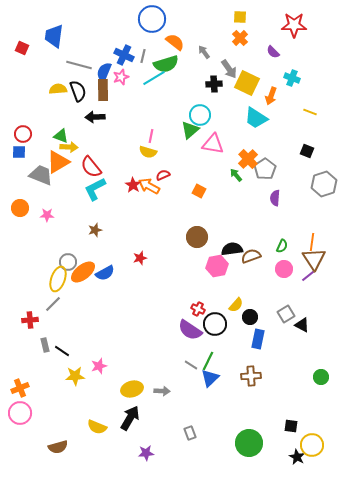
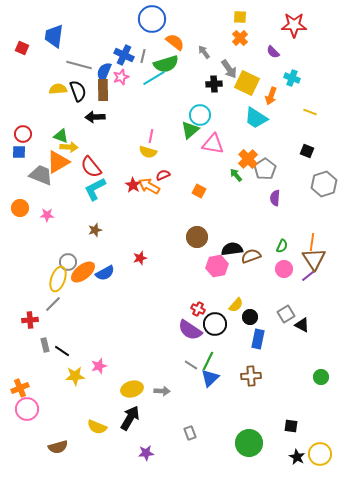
pink circle at (20, 413): moved 7 px right, 4 px up
yellow circle at (312, 445): moved 8 px right, 9 px down
